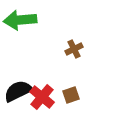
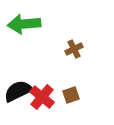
green arrow: moved 4 px right, 4 px down
